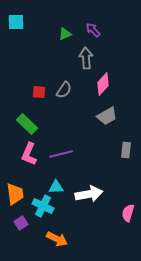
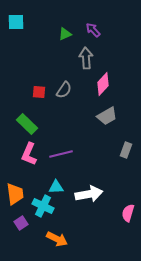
gray rectangle: rotated 14 degrees clockwise
